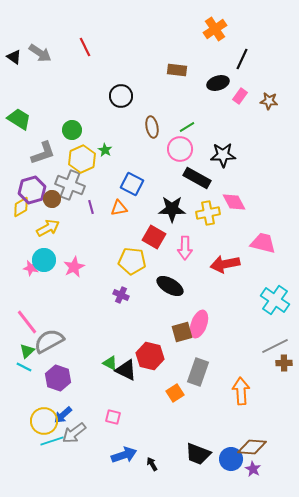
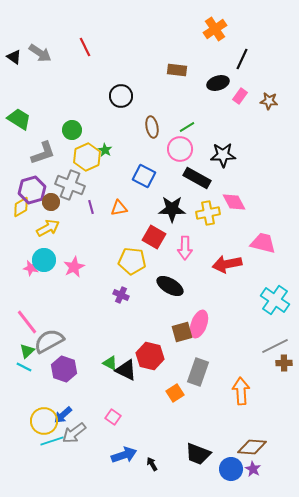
yellow hexagon at (82, 159): moved 5 px right, 2 px up
blue square at (132, 184): moved 12 px right, 8 px up
brown circle at (52, 199): moved 1 px left, 3 px down
red arrow at (225, 264): moved 2 px right
purple hexagon at (58, 378): moved 6 px right, 9 px up
pink square at (113, 417): rotated 21 degrees clockwise
blue circle at (231, 459): moved 10 px down
